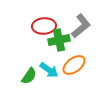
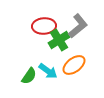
gray L-shape: moved 3 px left
green cross: rotated 20 degrees counterclockwise
cyan arrow: moved 1 px left, 1 px down
